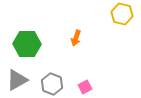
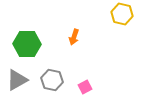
orange arrow: moved 2 px left, 1 px up
gray hexagon: moved 4 px up; rotated 10 degrees counterclockwise
